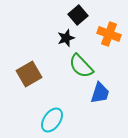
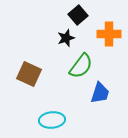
orange cross: rotated 20 degrees counterclockwise
green semicircle: rotated 100 degrees counterclockwise
brown square: rotated 35 degrees counterclockwise
cyan ellipse: rotated 50 degrees clockwise
